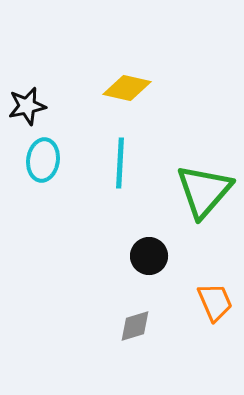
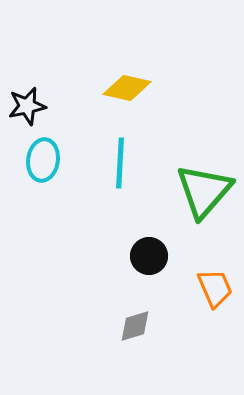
orange trapezoid: moved 14 px up
